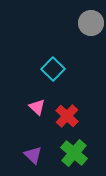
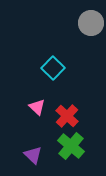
cyan square: moved 1 px up
green cross: moved 3 px left, 7 px up
